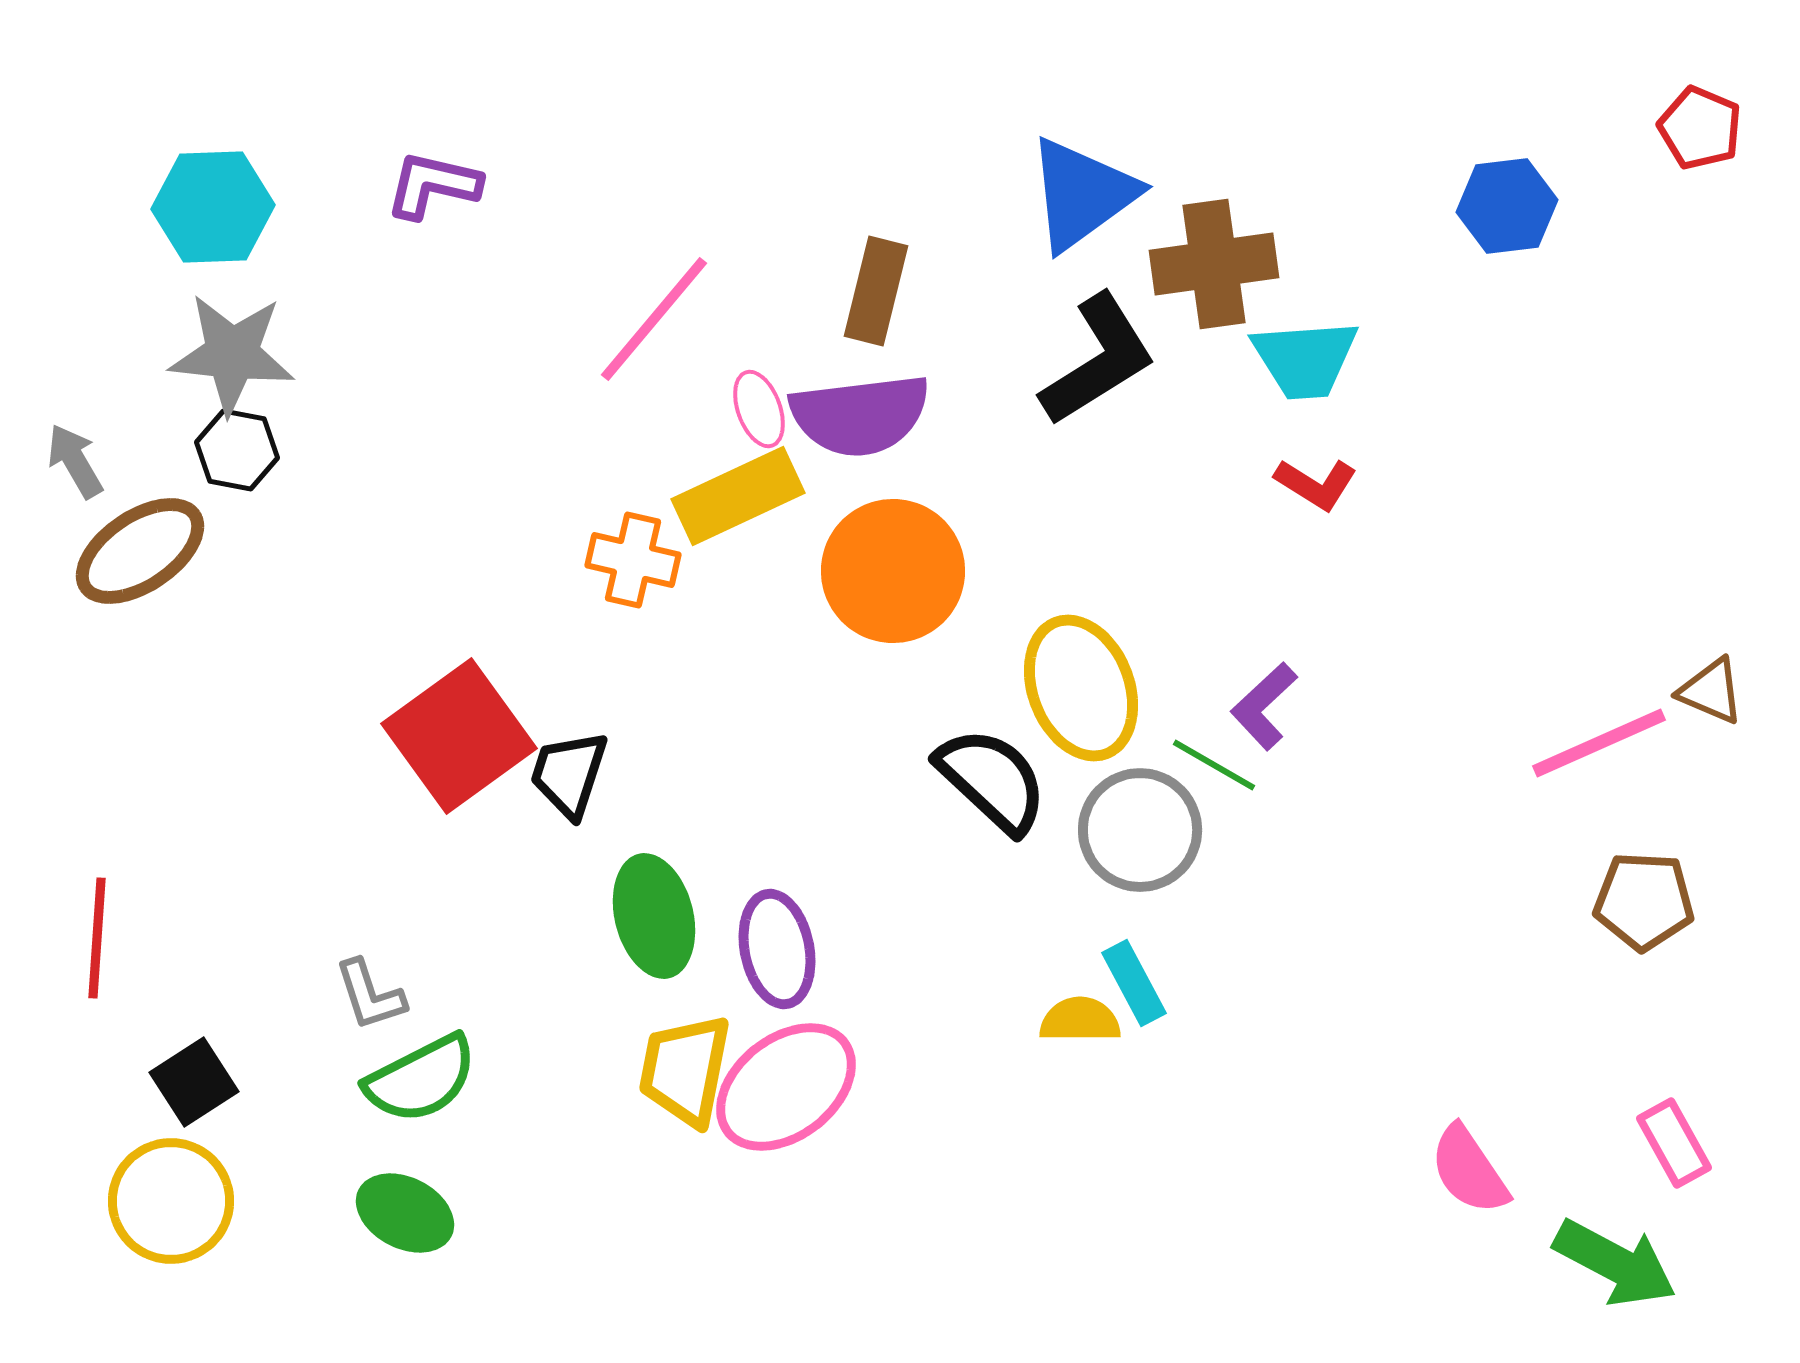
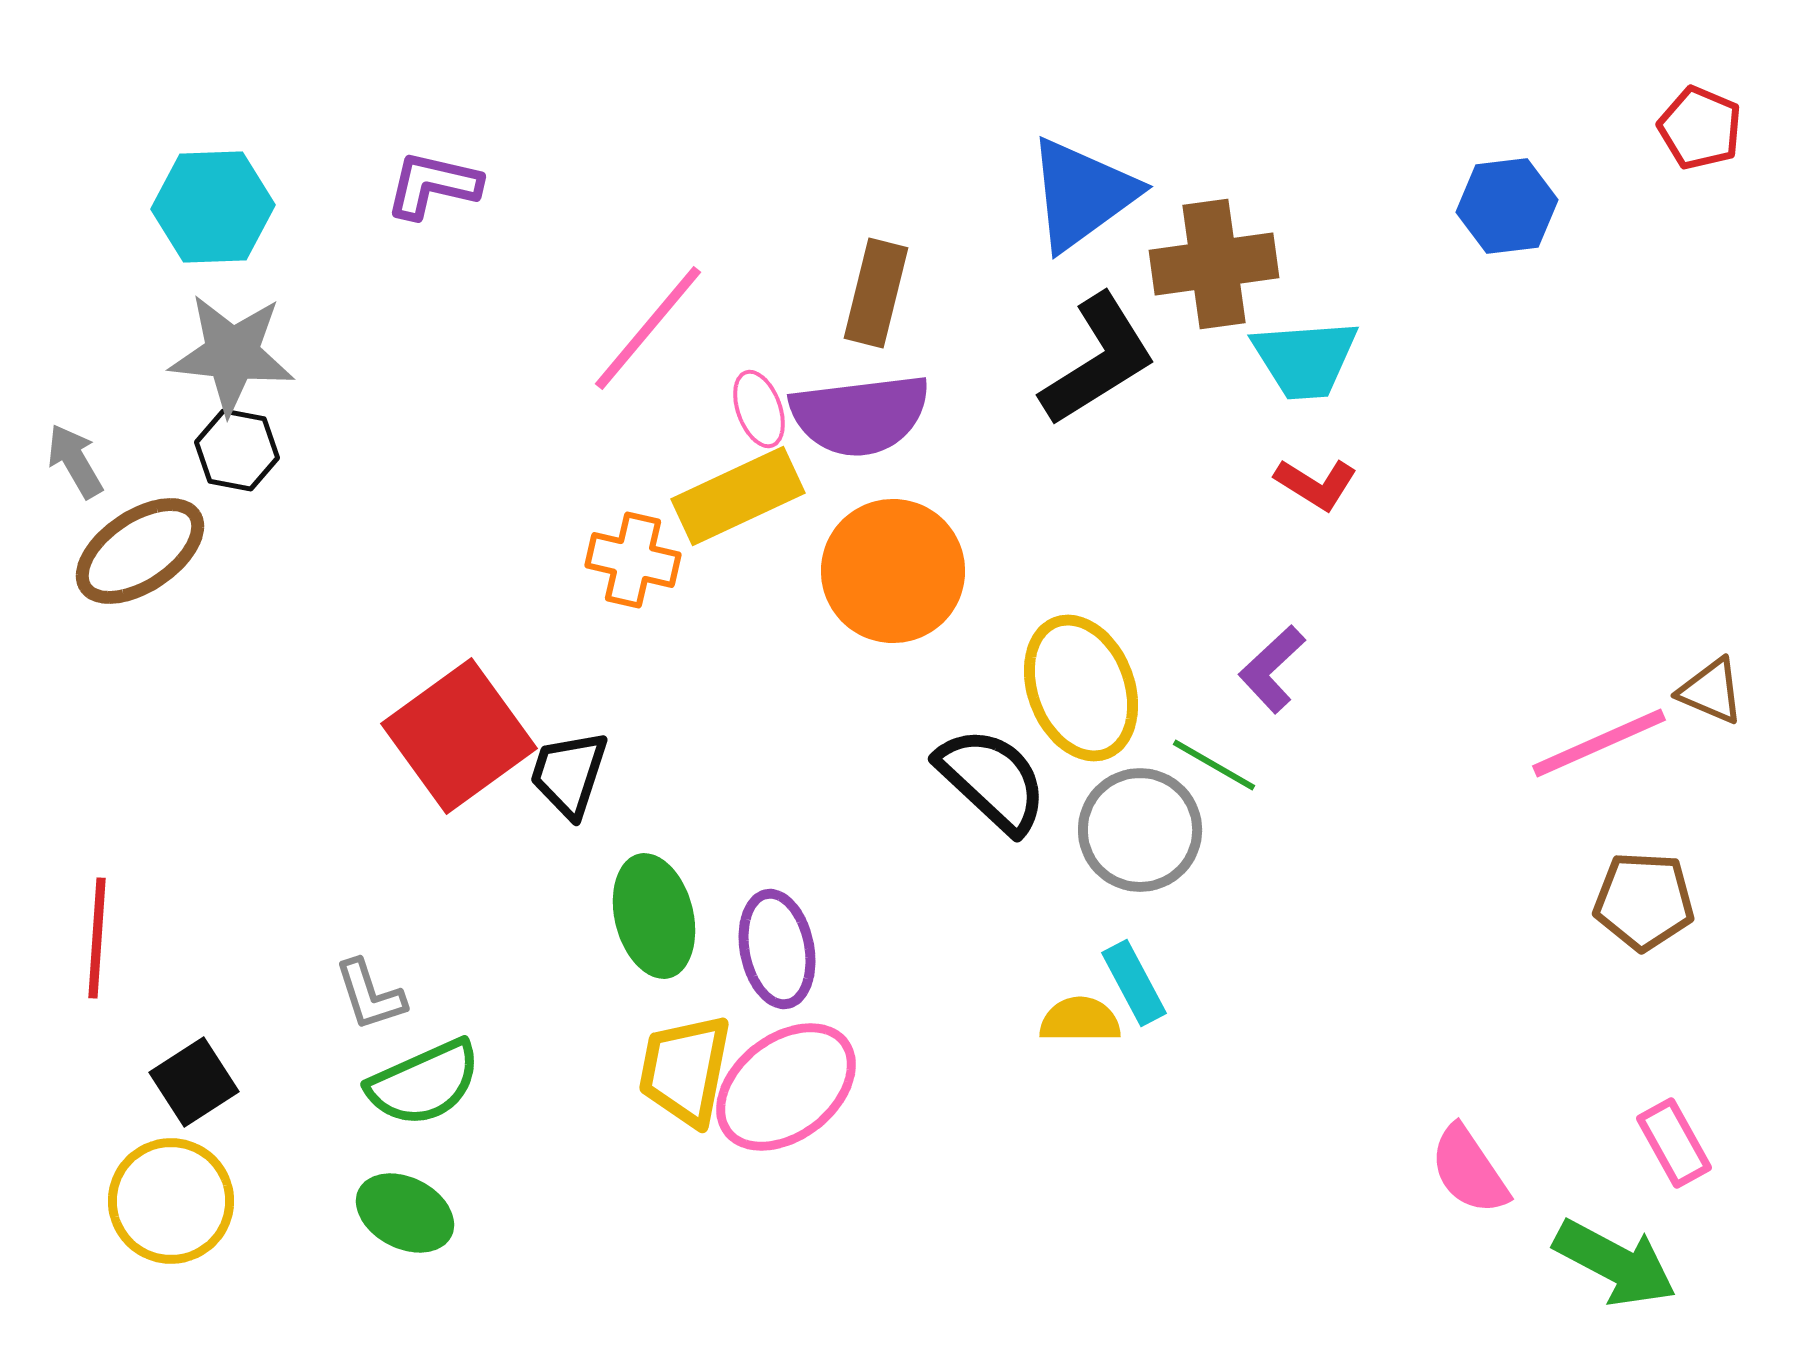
brown rectangle at (876, 291): moved 2 px down
pink line at (654, 319): moved 6 px left, 9 px down
purple L-shape at (1264, 706): moved 8 px right, 37 px up
green semicircle at (421, 1079): moved 3 px right, 4 px down; rotated 3 degrees clockwise
